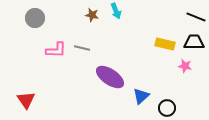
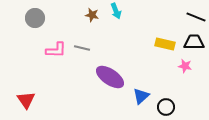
black circle: moved 1 px left, 1 px up
